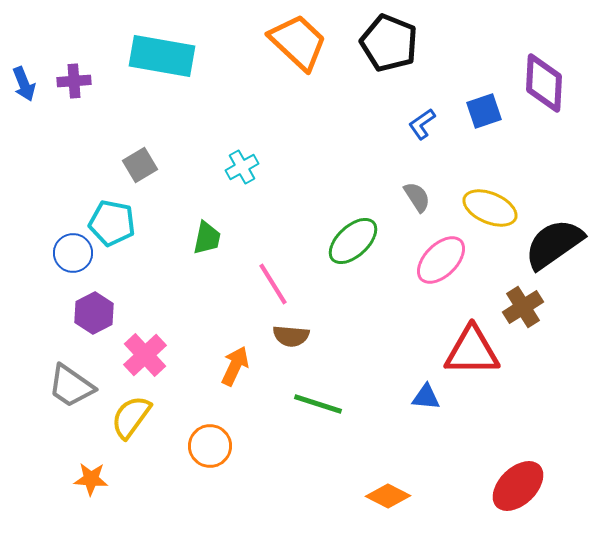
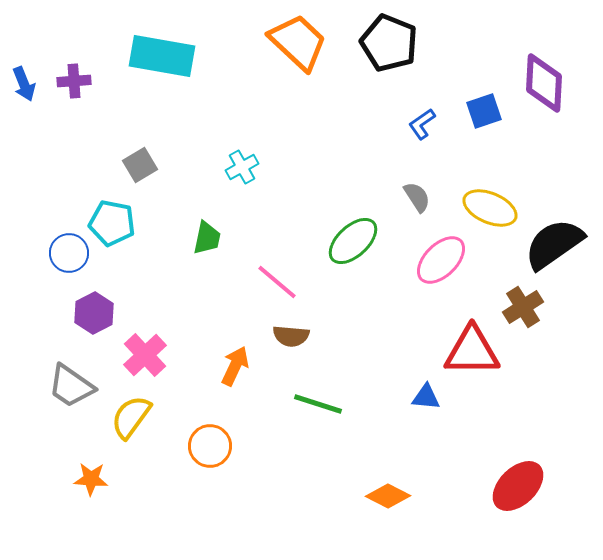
blue circle: moved 4 px left
pink line: moved 4 px right, 2 px up; rotated 18 degrees counterclockwise
